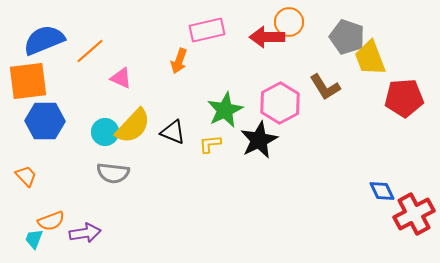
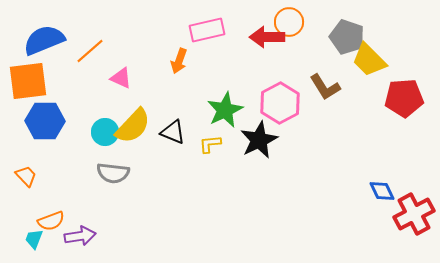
yellow trapezoid: moved 1 px left, 2 px down; rotated 24 degrees counterclockwise
purple arrow: moved 5 px left, 3 px down
